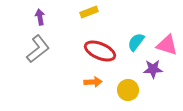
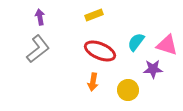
yellow rectangle: moved 5 px right, 3 px down
orange arrow: rotated 102 degrees clockwise
